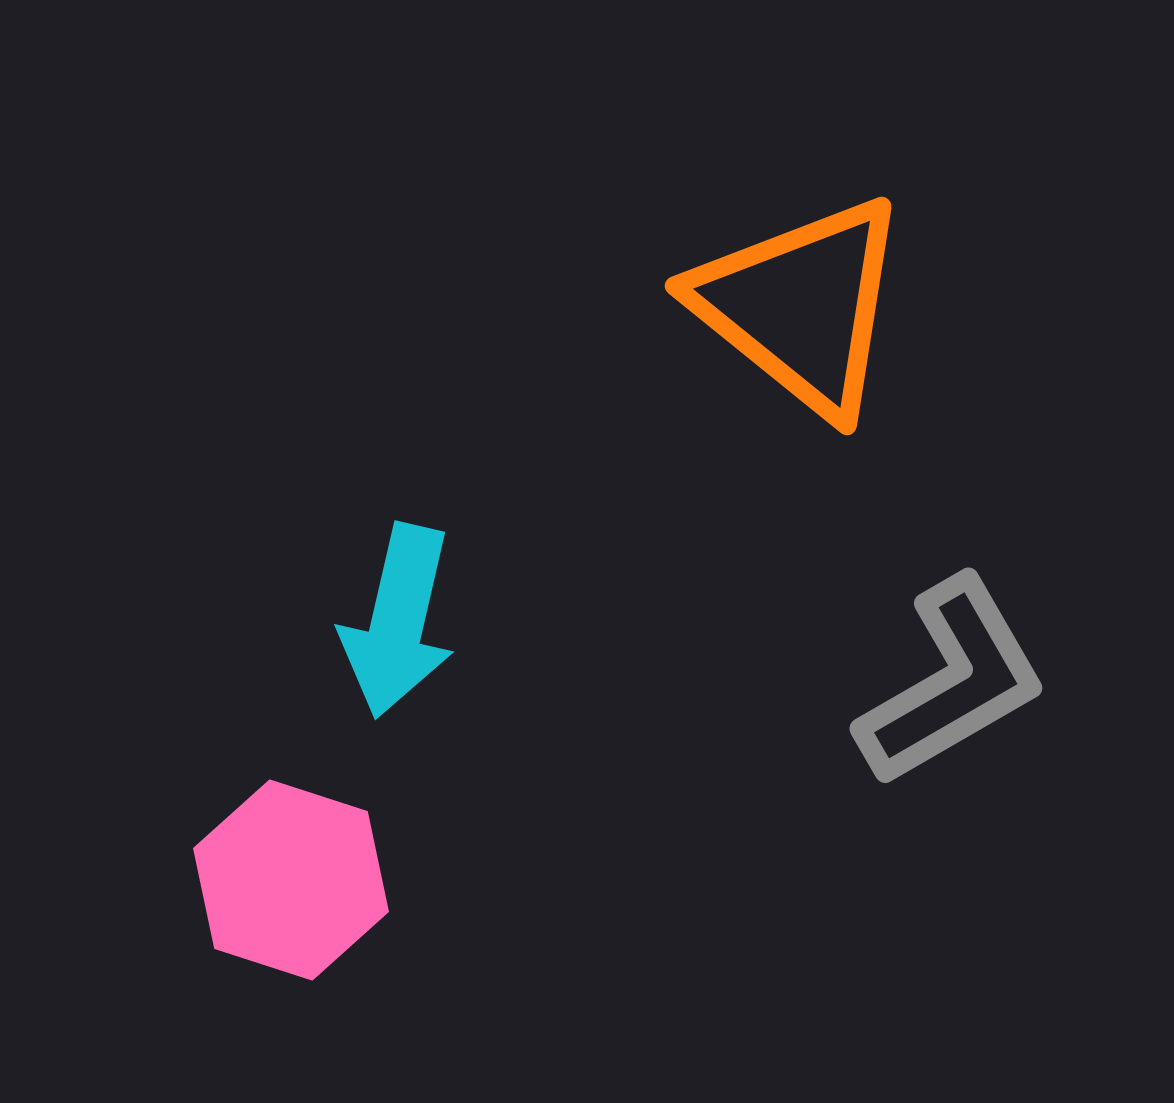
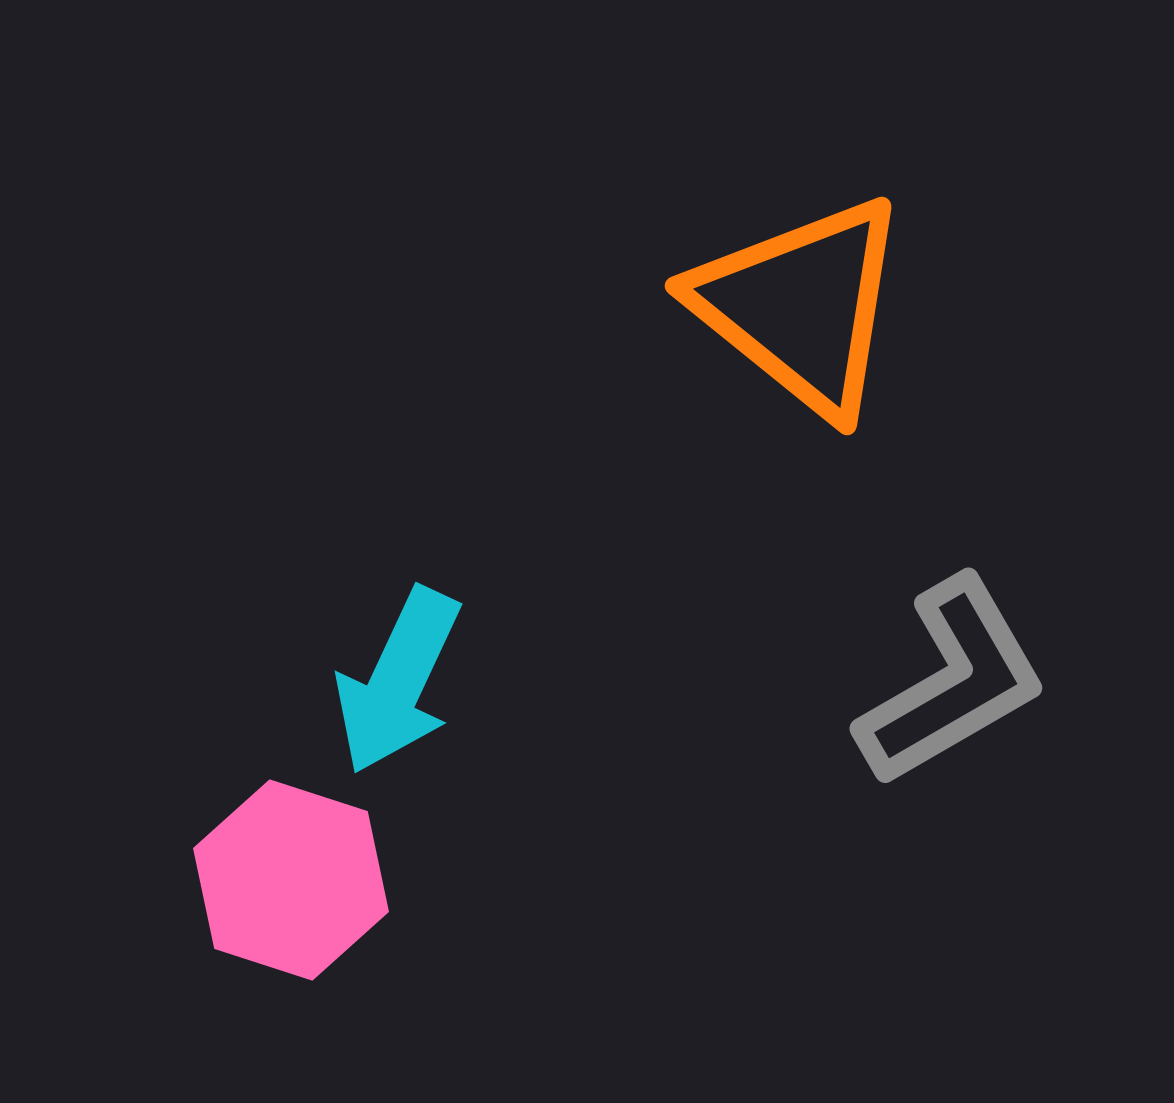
cyan arrow: moved 60 px down; rotated 12 degrees clockwise
